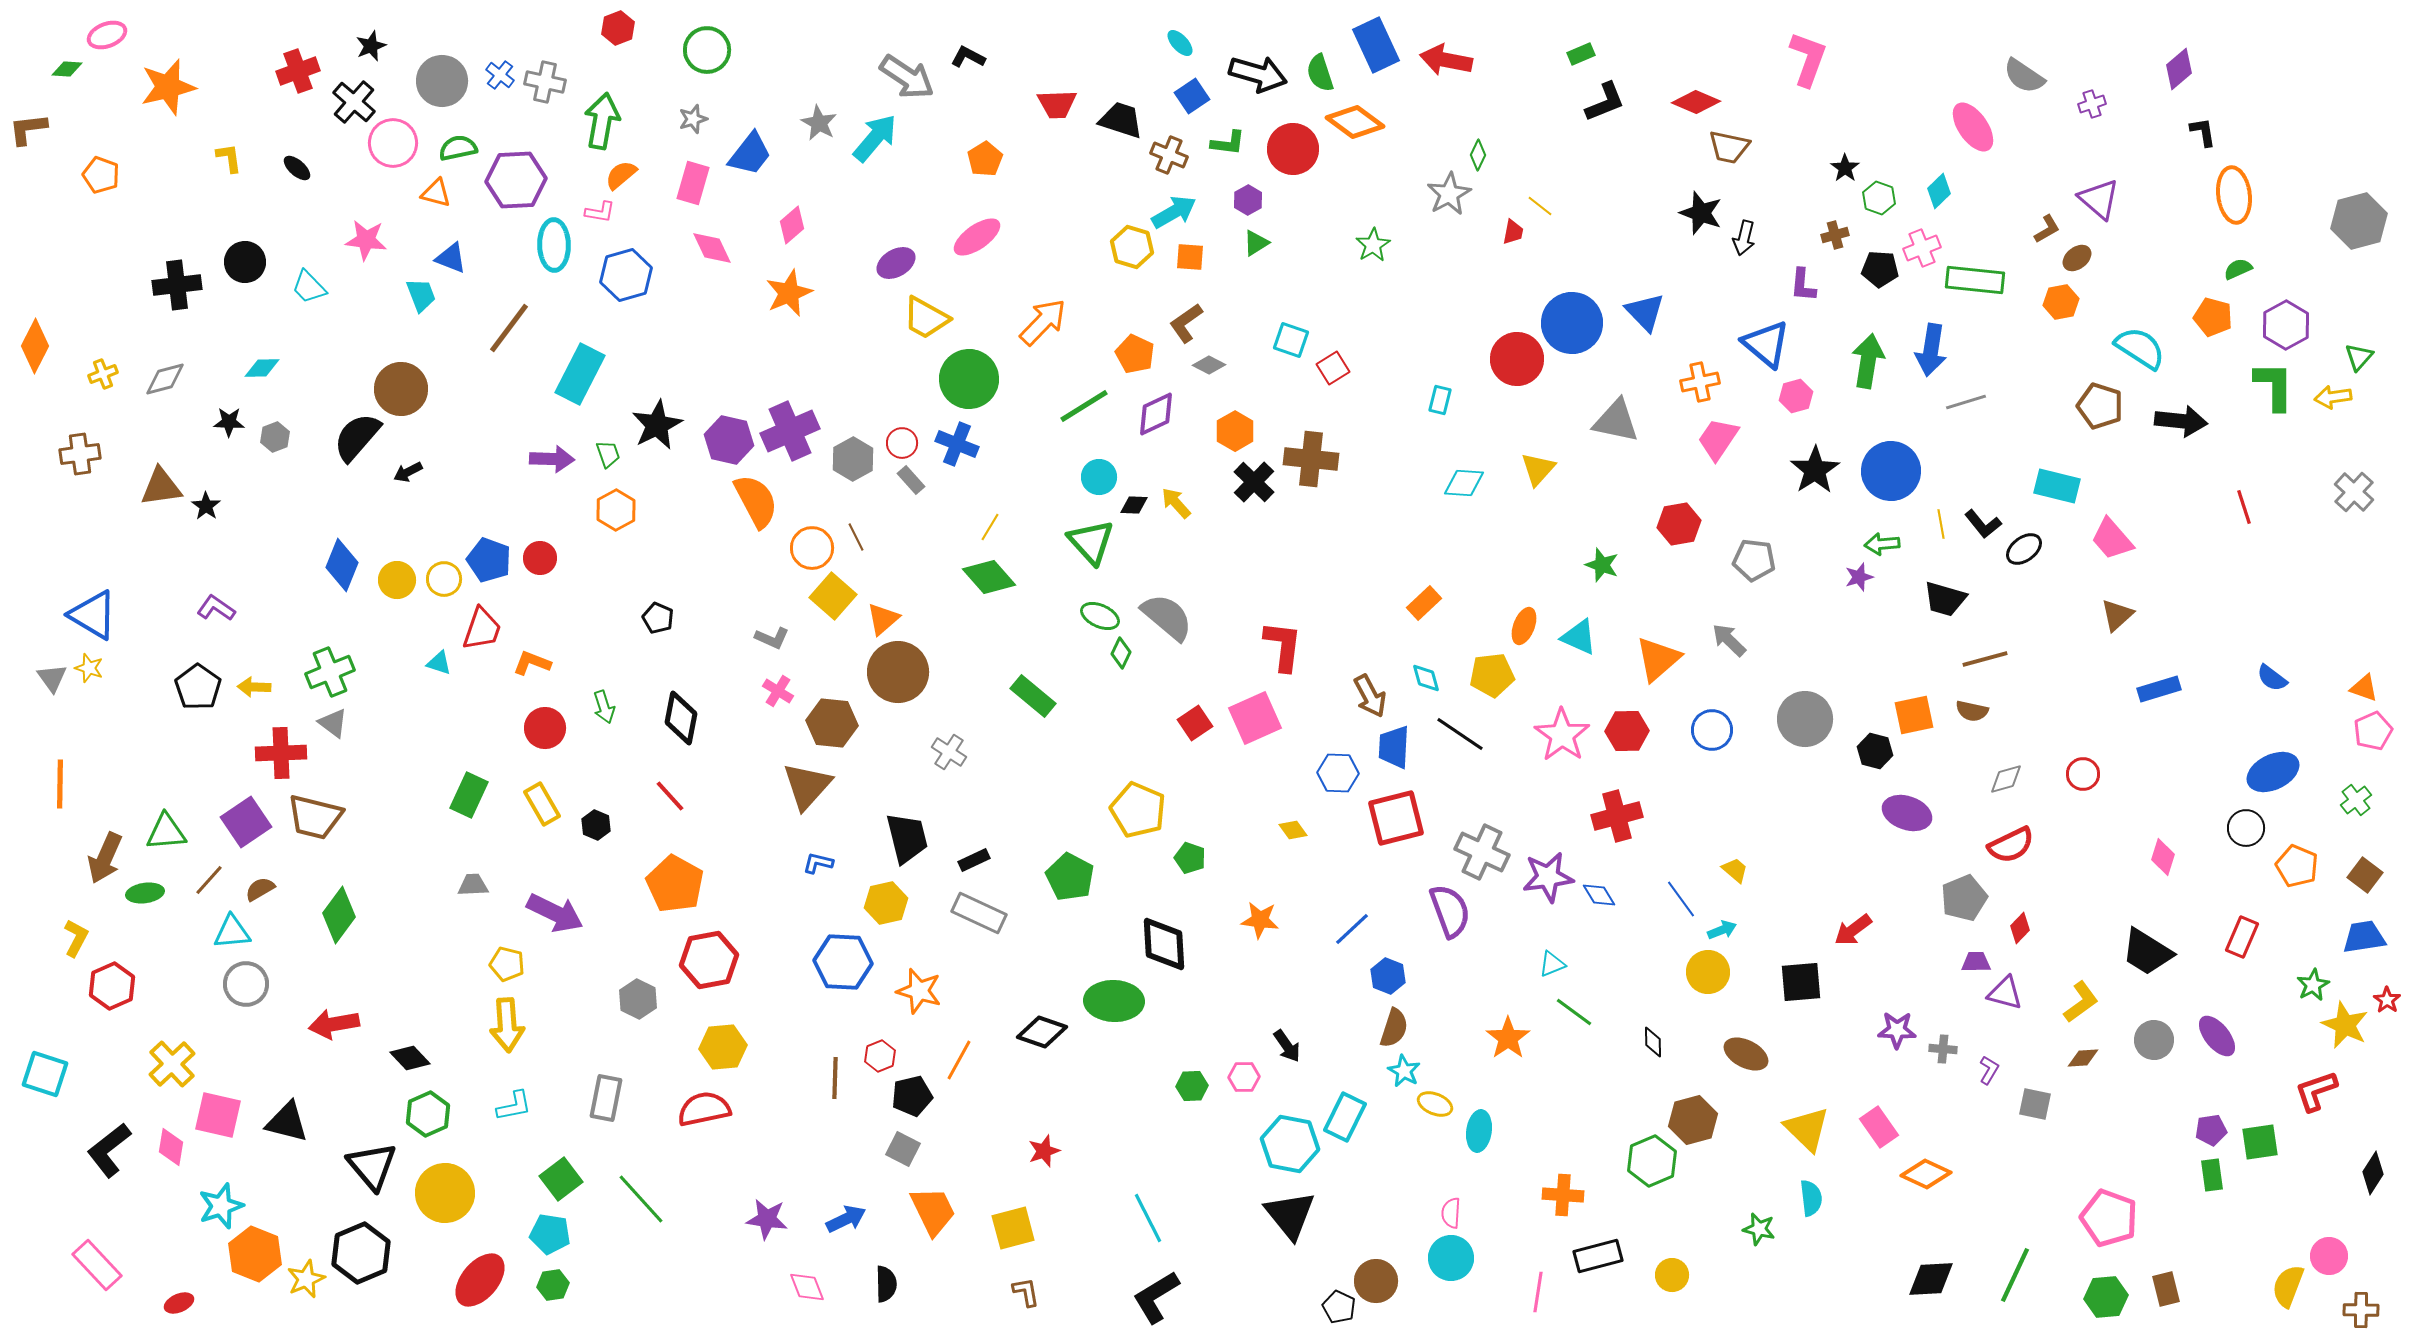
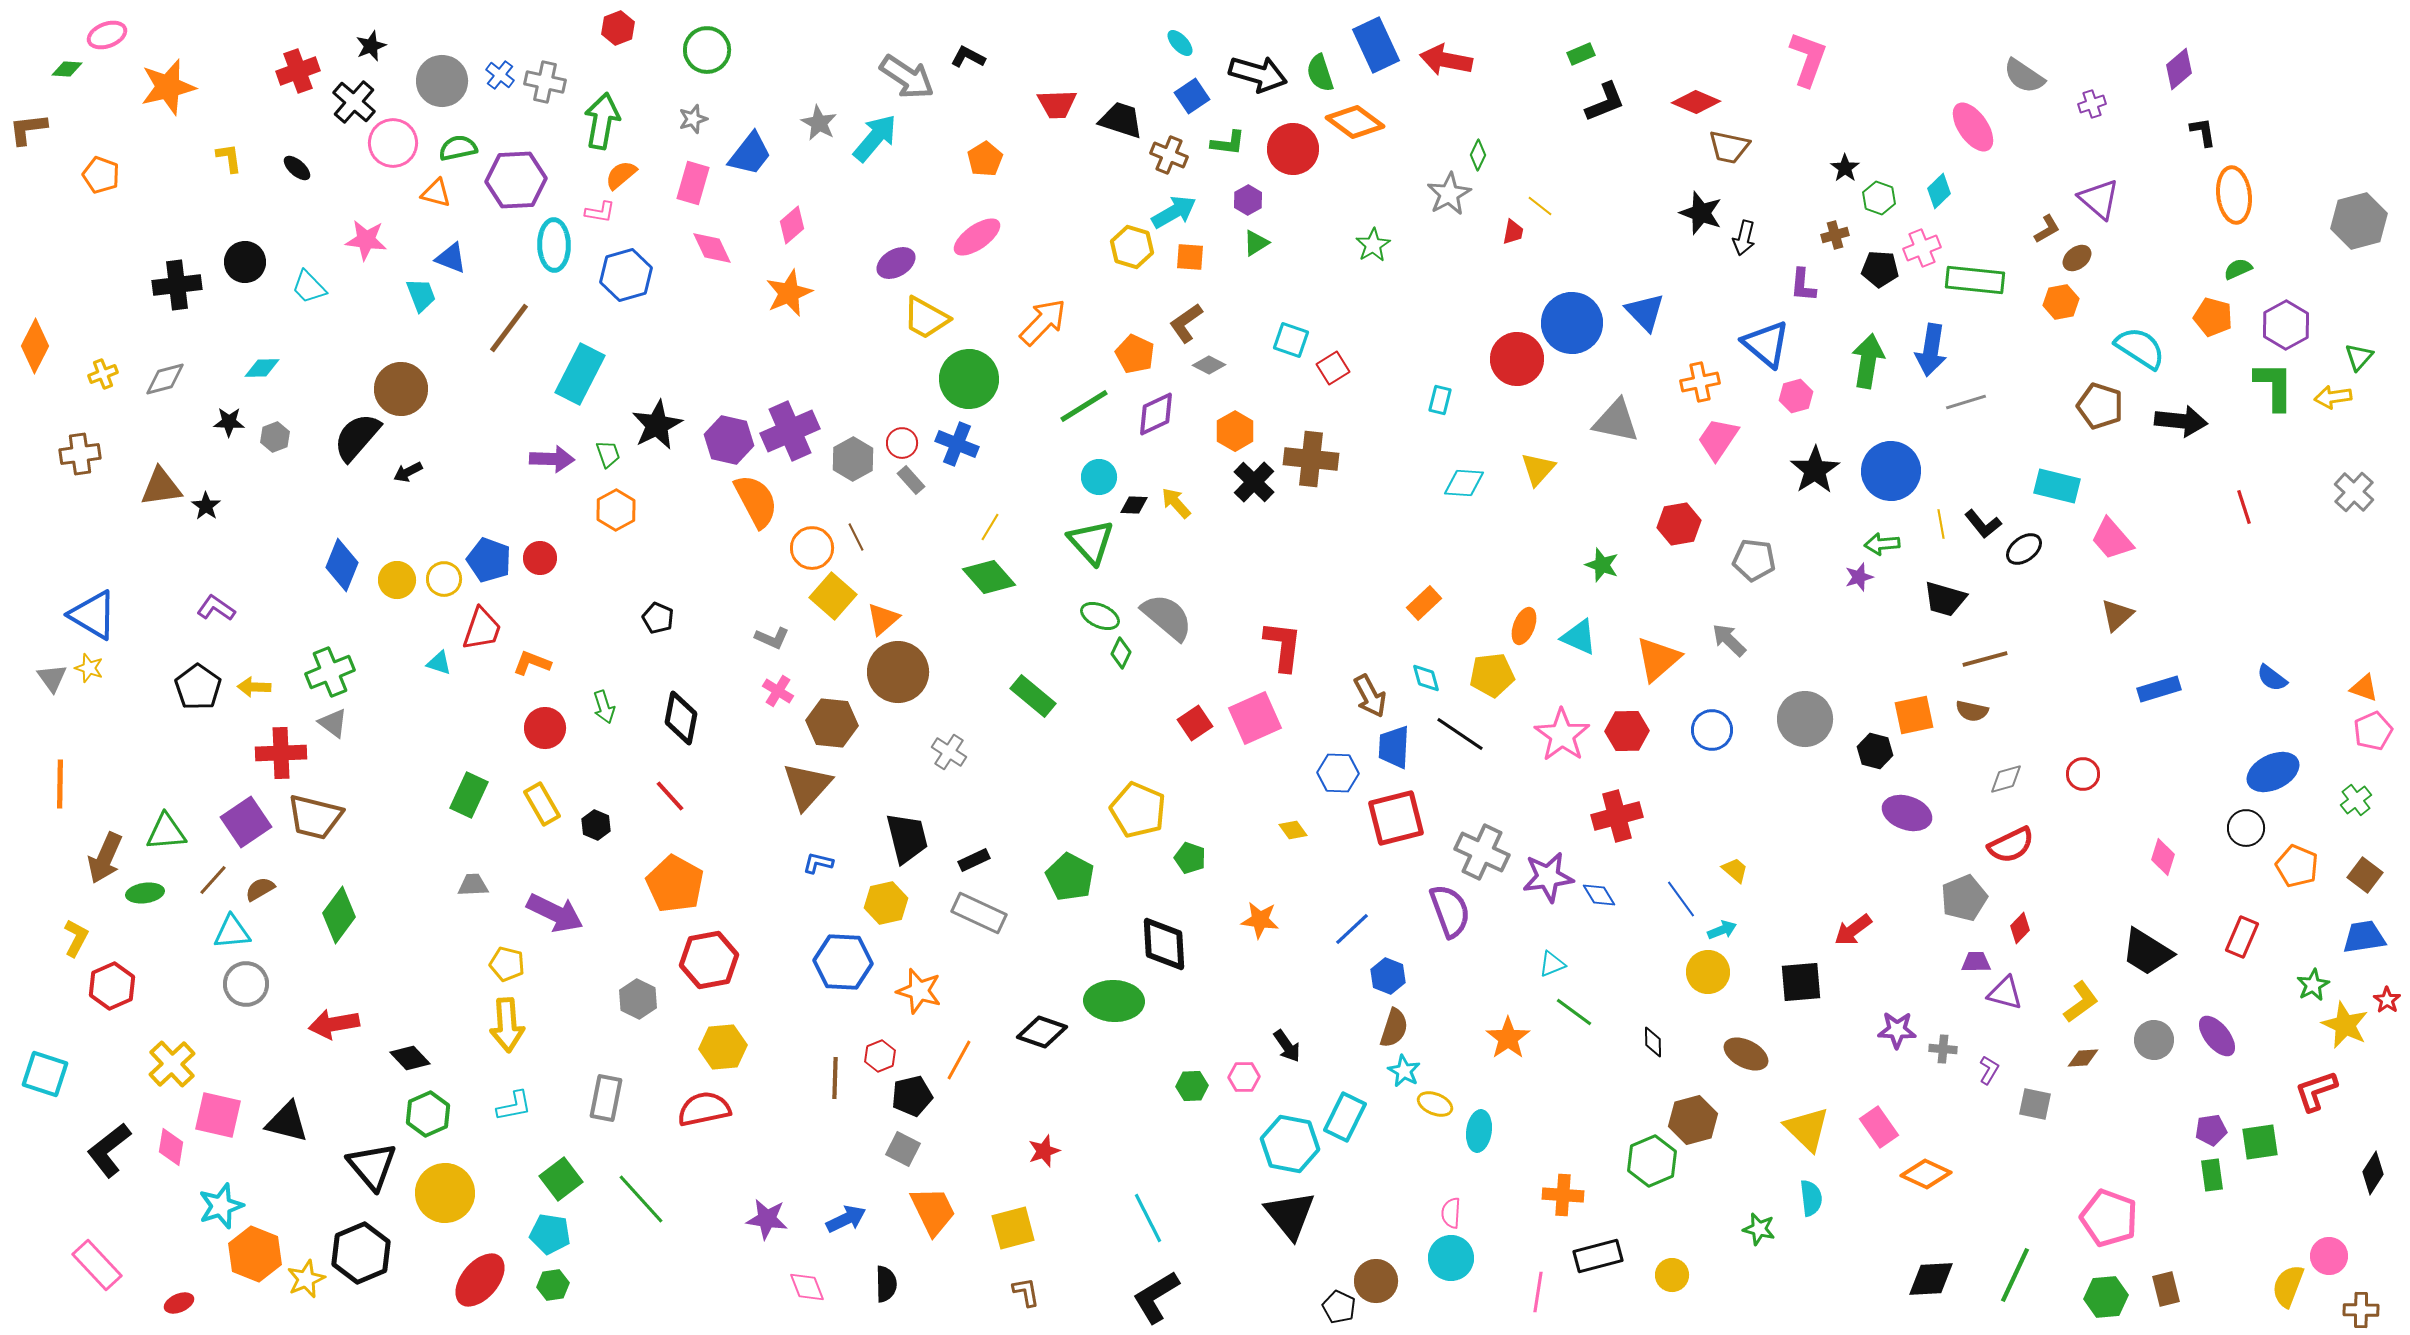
brown line at (209, 880): moved 4 px right
